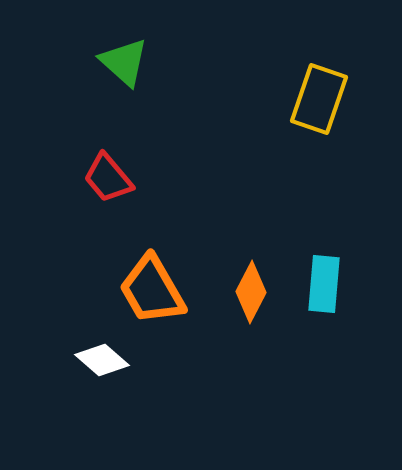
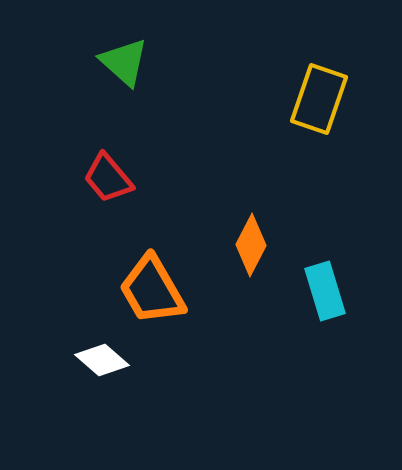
cyan rectangle: moved 1 px right, 7 px down; rotated 22 degrees counterclockwise
orange diamond: moved 47 px up
